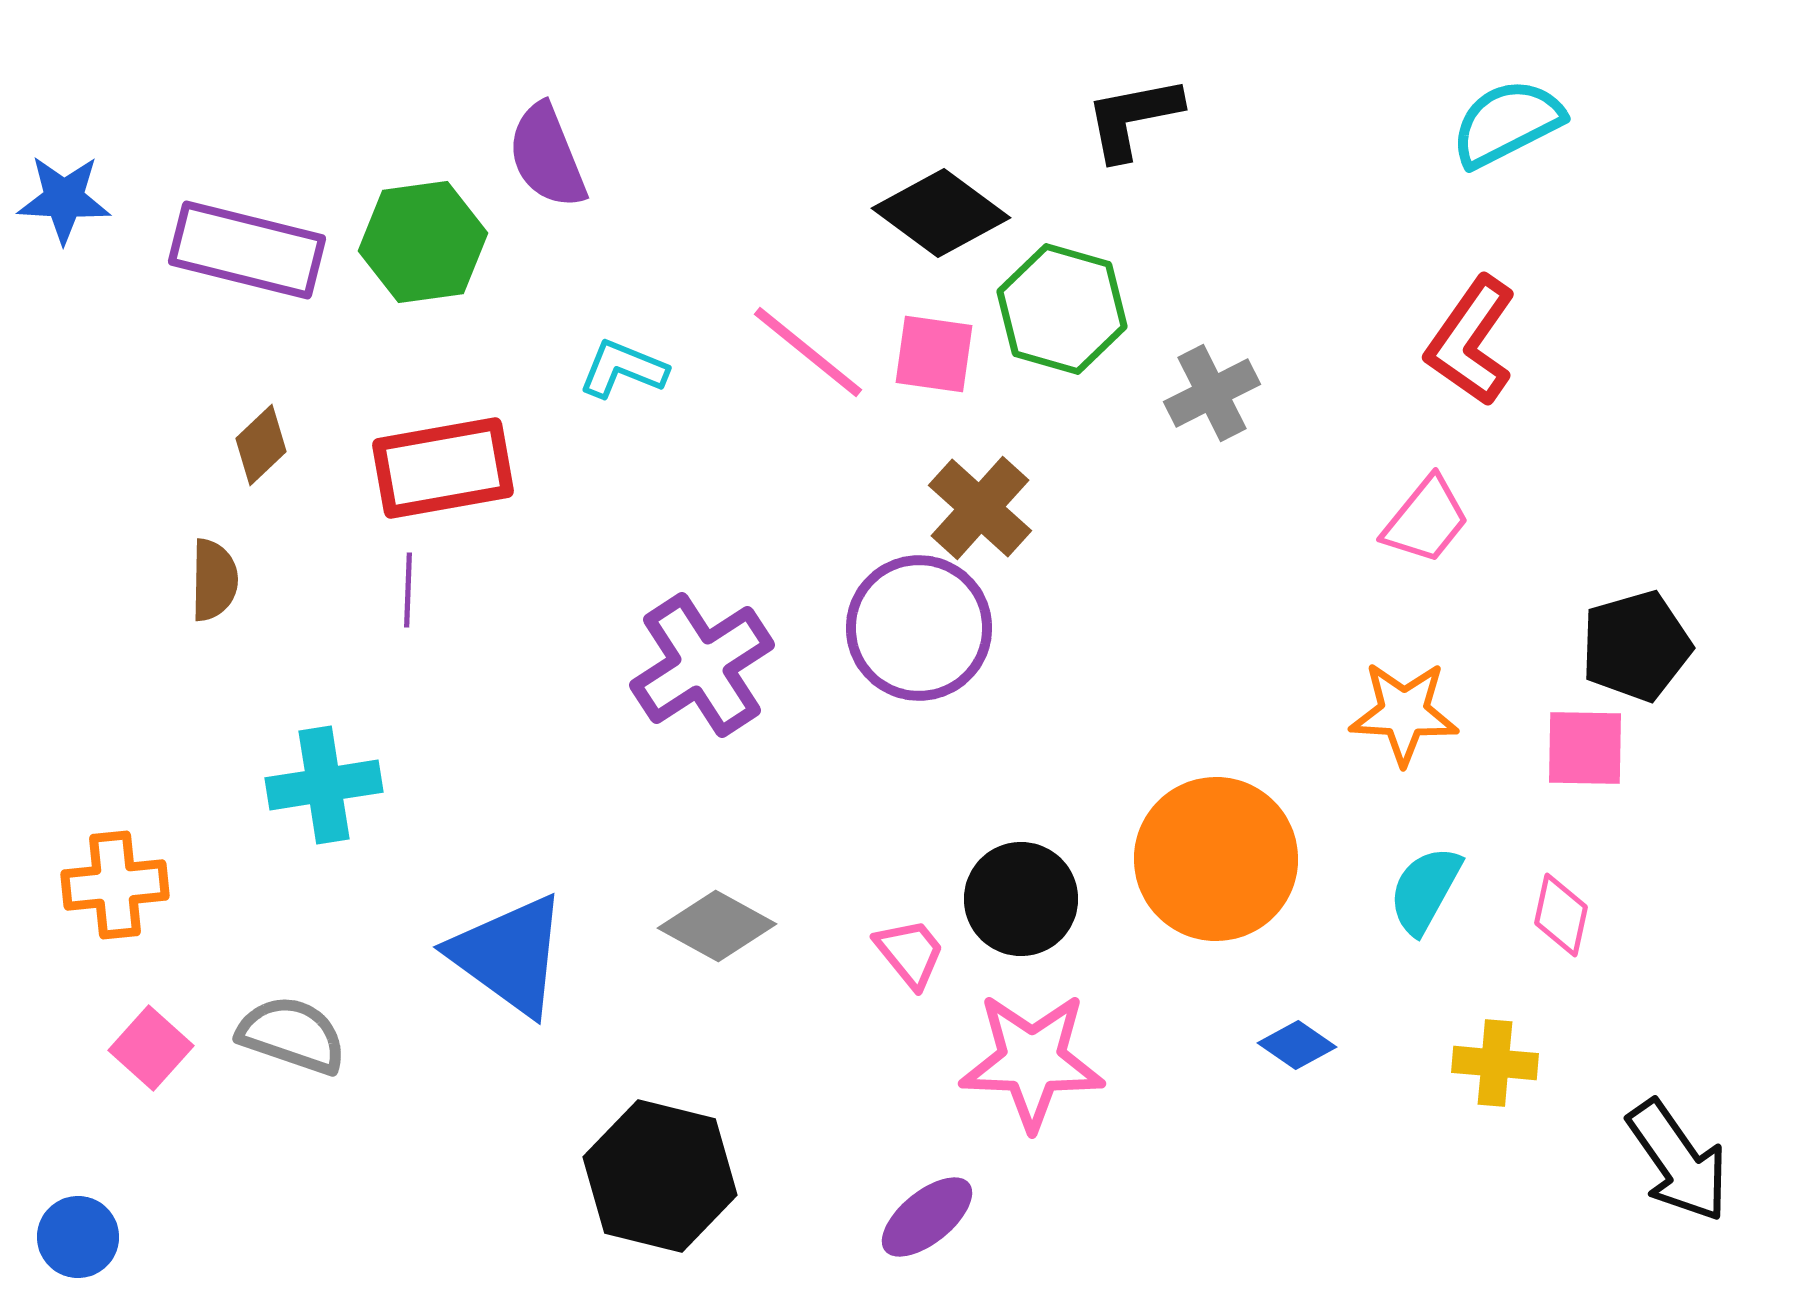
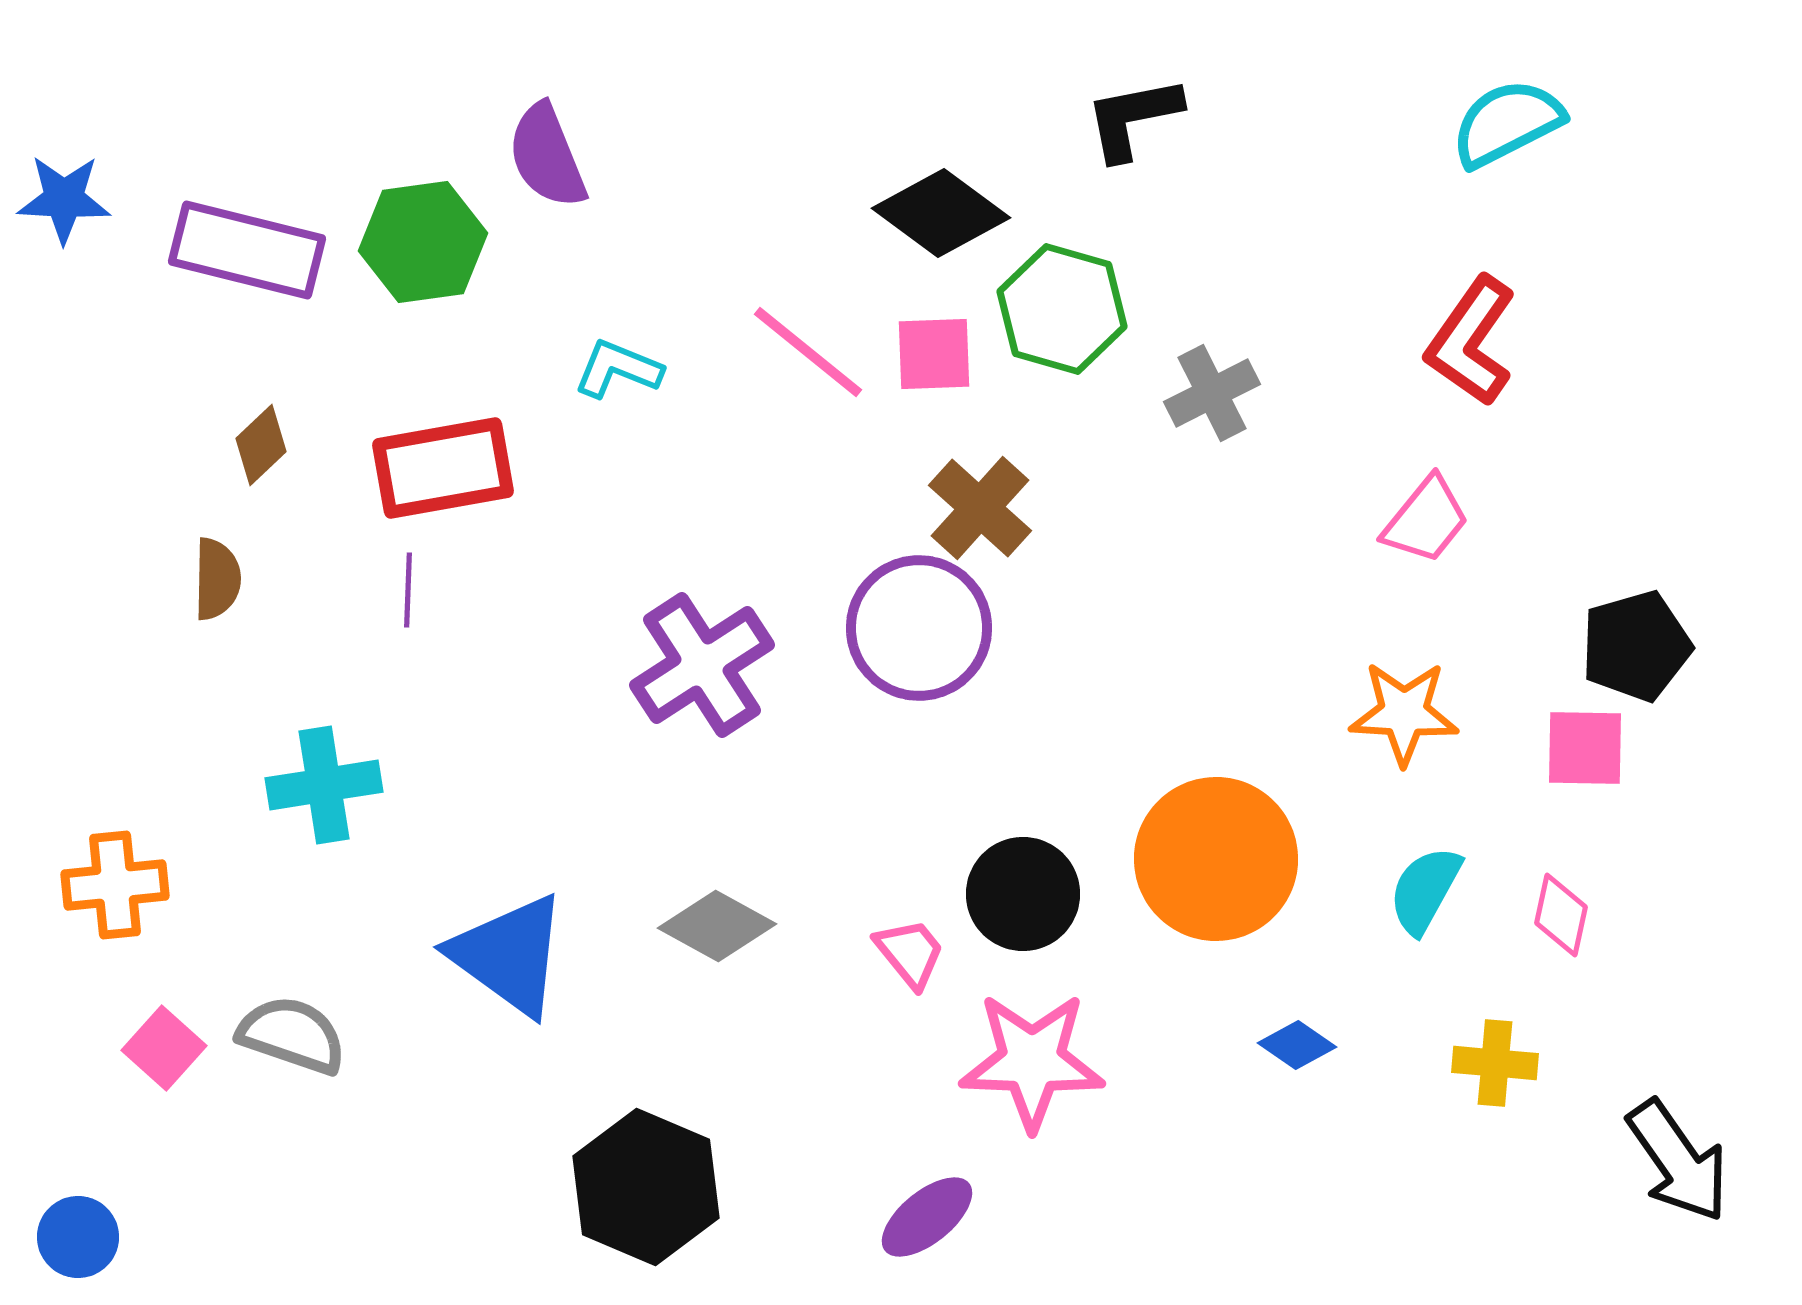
pink square at (934, 354): rotated 10 degrees counterclockwise
cyan L-shape at (623, 369): moved 5 px left
brown semicircle at (214, 580): moved 3 px right, 1 px up
black circle at (1021, 899): moved 2 px right, 5 px up
pink square at (151, 1048): moved 13 px right
black hexagon at (660, 1176): moved 14 px left, 11 px down; rotated 9 degrees clockwise
